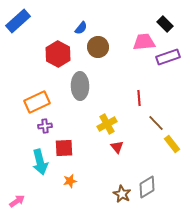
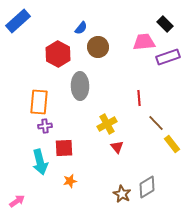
orange rectangle: moved 2 px right; rotated 60 degrees counterclockwise
